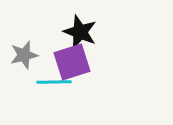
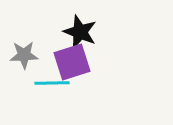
gray star: rotated 12 degrees clockwise
cyan line: moved 2 px left, 1 px down
